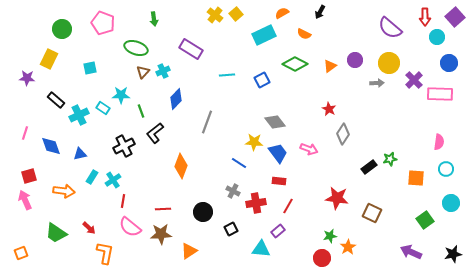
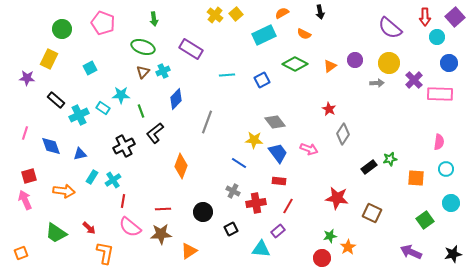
black arrow at (320, 12): rotated 40 degrees counterclockwise
green ellipse at (136, 48): moved 7 px right, 1 px up
cyan square at (90, 68): rotated 16 degrees counterclockwise
yellow star at (254, 142): moved 2 px up
